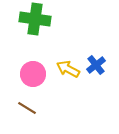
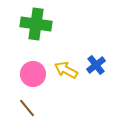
green cross: moved 1 px right, 5 px down
yellow arrow: moved 2 px left, 1 px down
brown line: rotated 18 degrees clockwise
